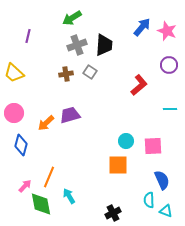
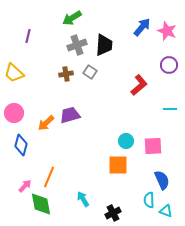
cyan arrow: moved 14 px right, 3 px down
